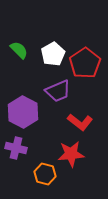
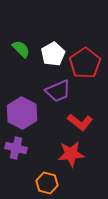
green semicircle: moved 2 px right, 1 px up
purple hexagon: moved 1 px left, 1 px down
orange hexagon: moved 2 px right, 9 px down
